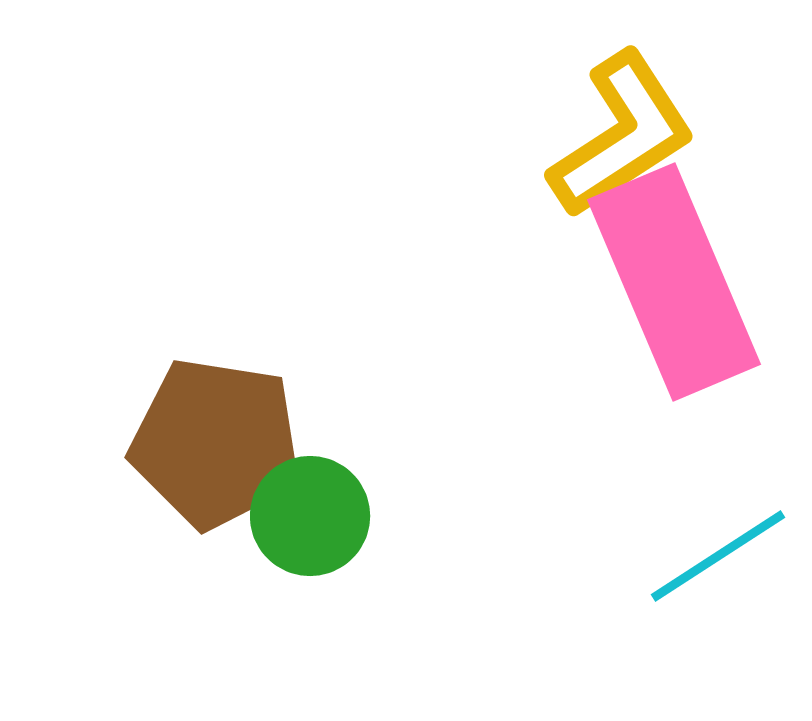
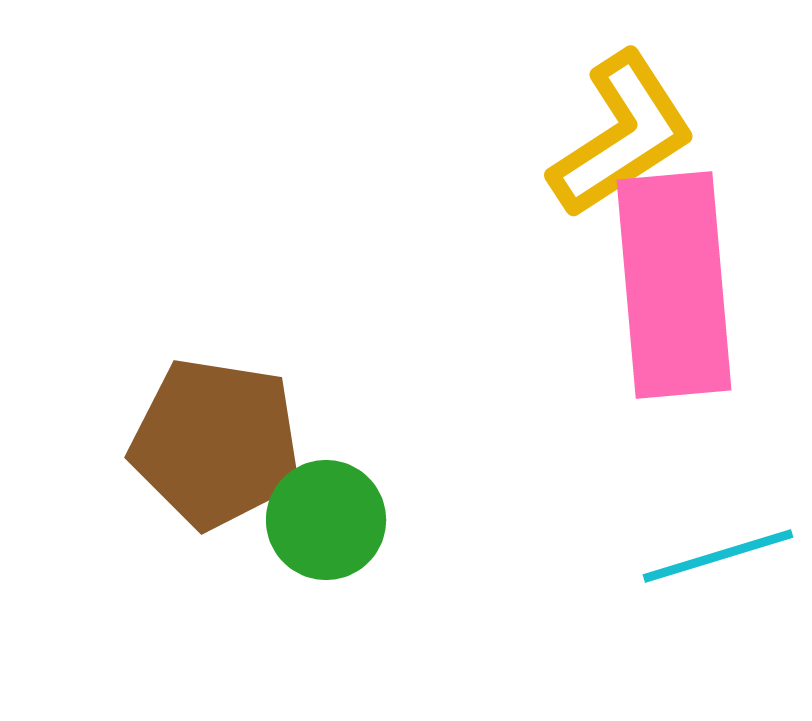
pink rectangle: moved 3 px down; rotated 18 degrees clockwise
green circle: moved 16 px right, 4 px down
cyan line: rotated 16 degrees clockwise
